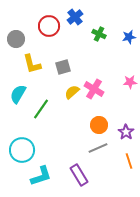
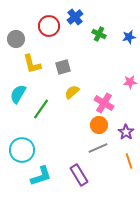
pink cross: moved 10 px right, 14 px down
